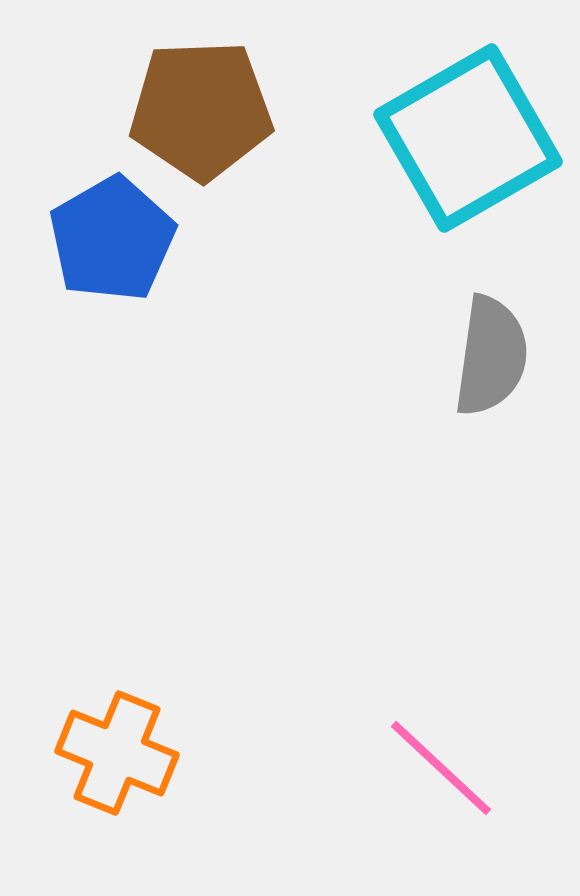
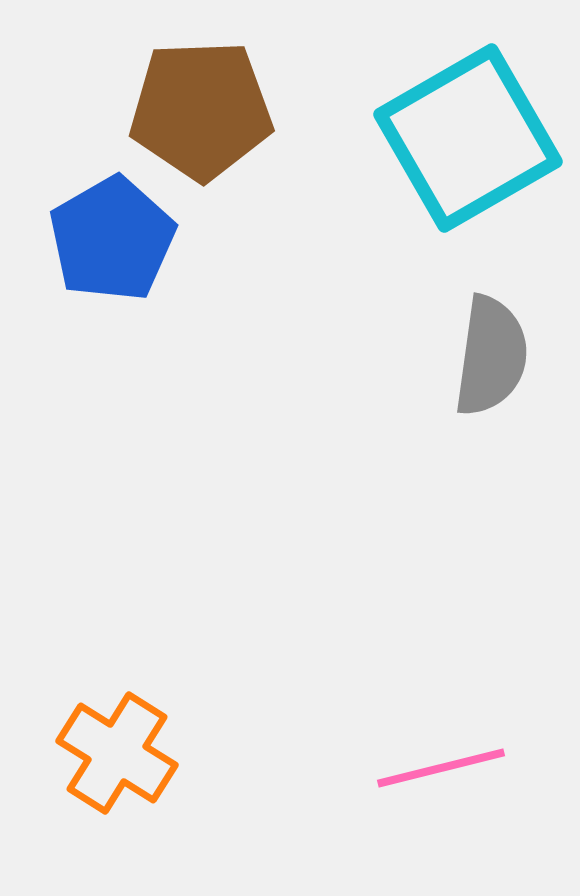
orange cross: rotated 10 degrees clockwise
pink line: rotated 57 degrees counterclockwise
